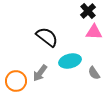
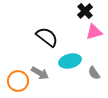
black cross: moved 3 px left
pink triangle: rotated 18 degrees counterclockwise
gray arrow: rotated 96 degrees counterclockwise
orange circle: moved 2 px right
